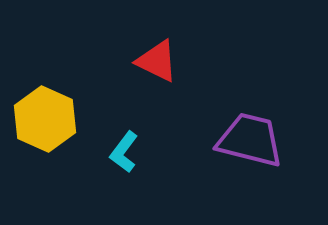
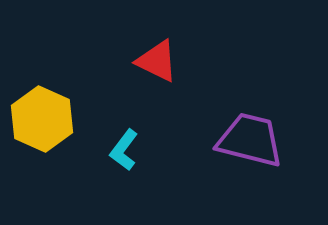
yellow hexagon: moved 3 px left
cyan L-shape: moved 2 px up
